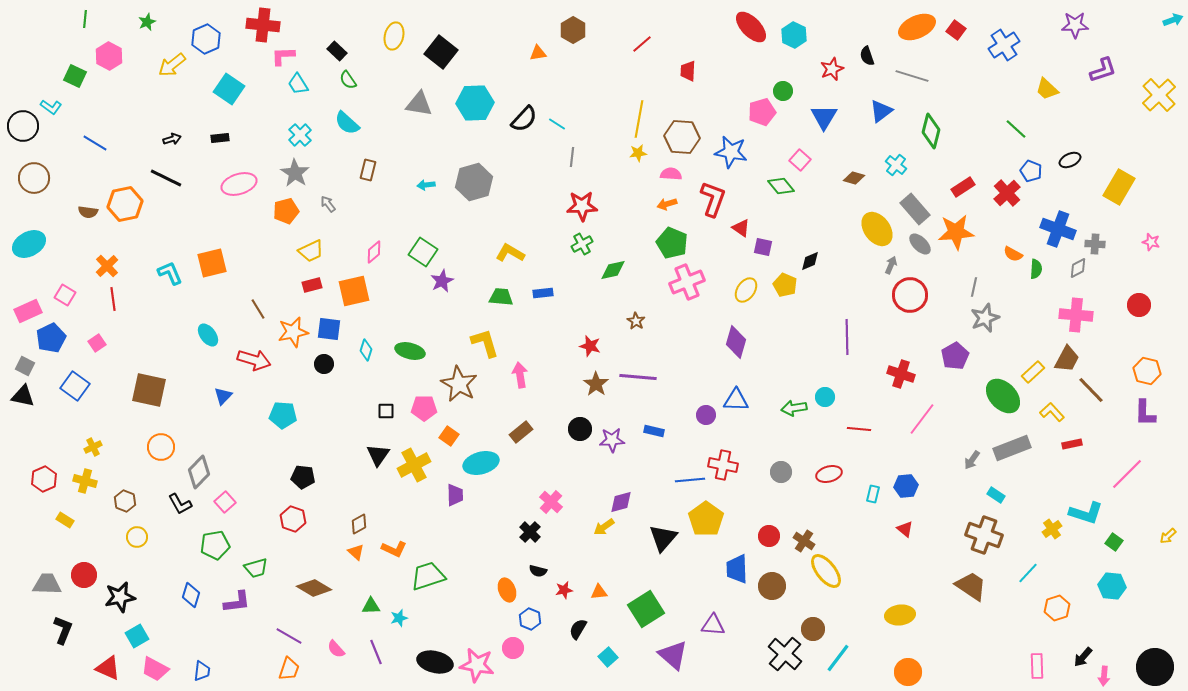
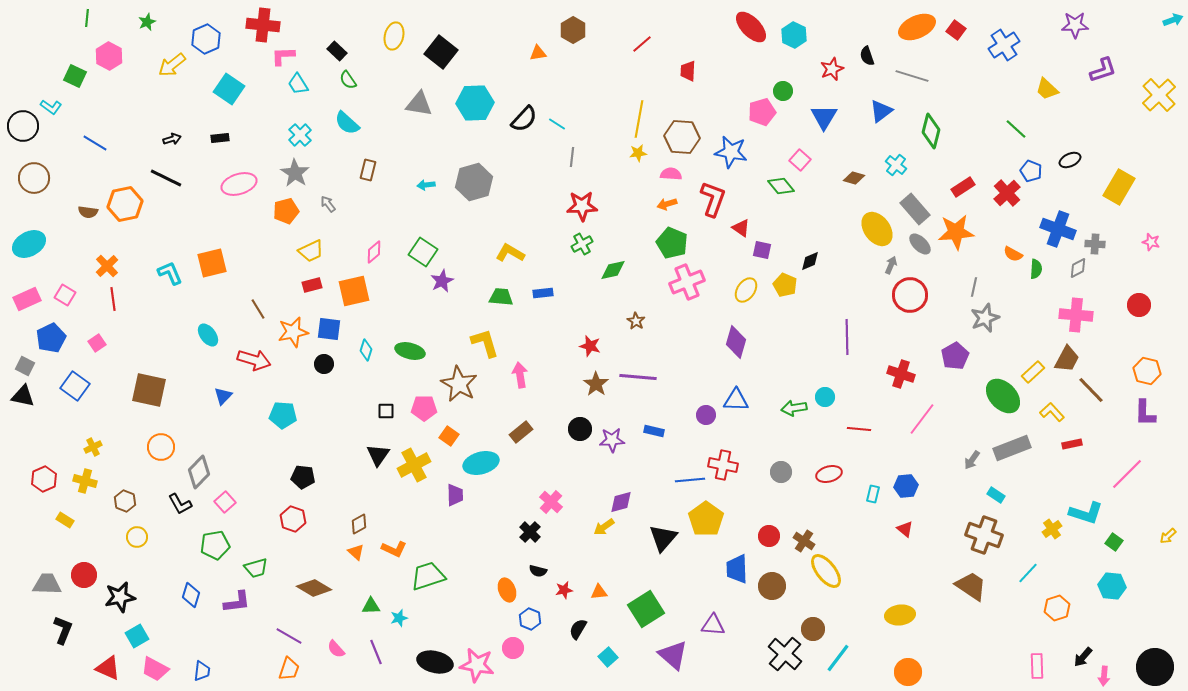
green line at (85, 19): moved 2 px right, 1 px up
purple square at (763, 247): moved 1 px left, 3 px down
pink rectangle at (28, 311): moved 1 px left, 12 px up
